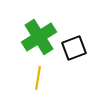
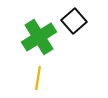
black square: moved 27 px up; rotated 20 degrees counterclockwise
